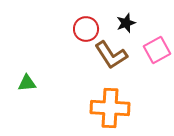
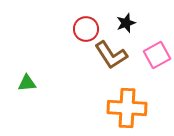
pink square: moved 5 px down
orange cross: moved 17 px right
